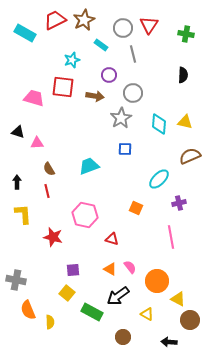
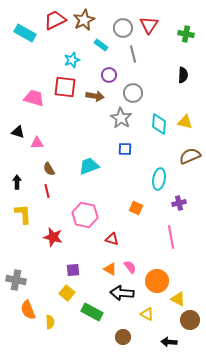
red square at (63, 87): moved 2 px right
gray star at (121, 118): rotated 10 degrees counterclockwise
cyan ellipse at (159, 179): rotated 35 degrees counterclockwise
black arrow at (118, 296): moved 4 px right, 3 px up; rotated 40 degrees clockwise
